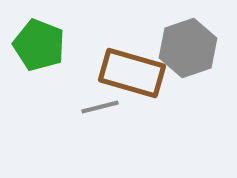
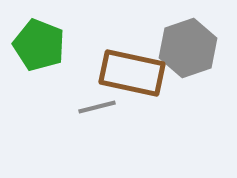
brown rectangle: rotated 4 degrees counterclockwise
gray line: moved 3 px left
